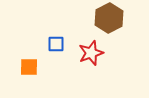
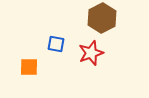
brown hexagon: moved 7 px left
blue square: rotated 12 degrees clockwise
